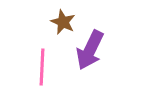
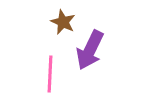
pink line: moved 8 px right, 7 px down
